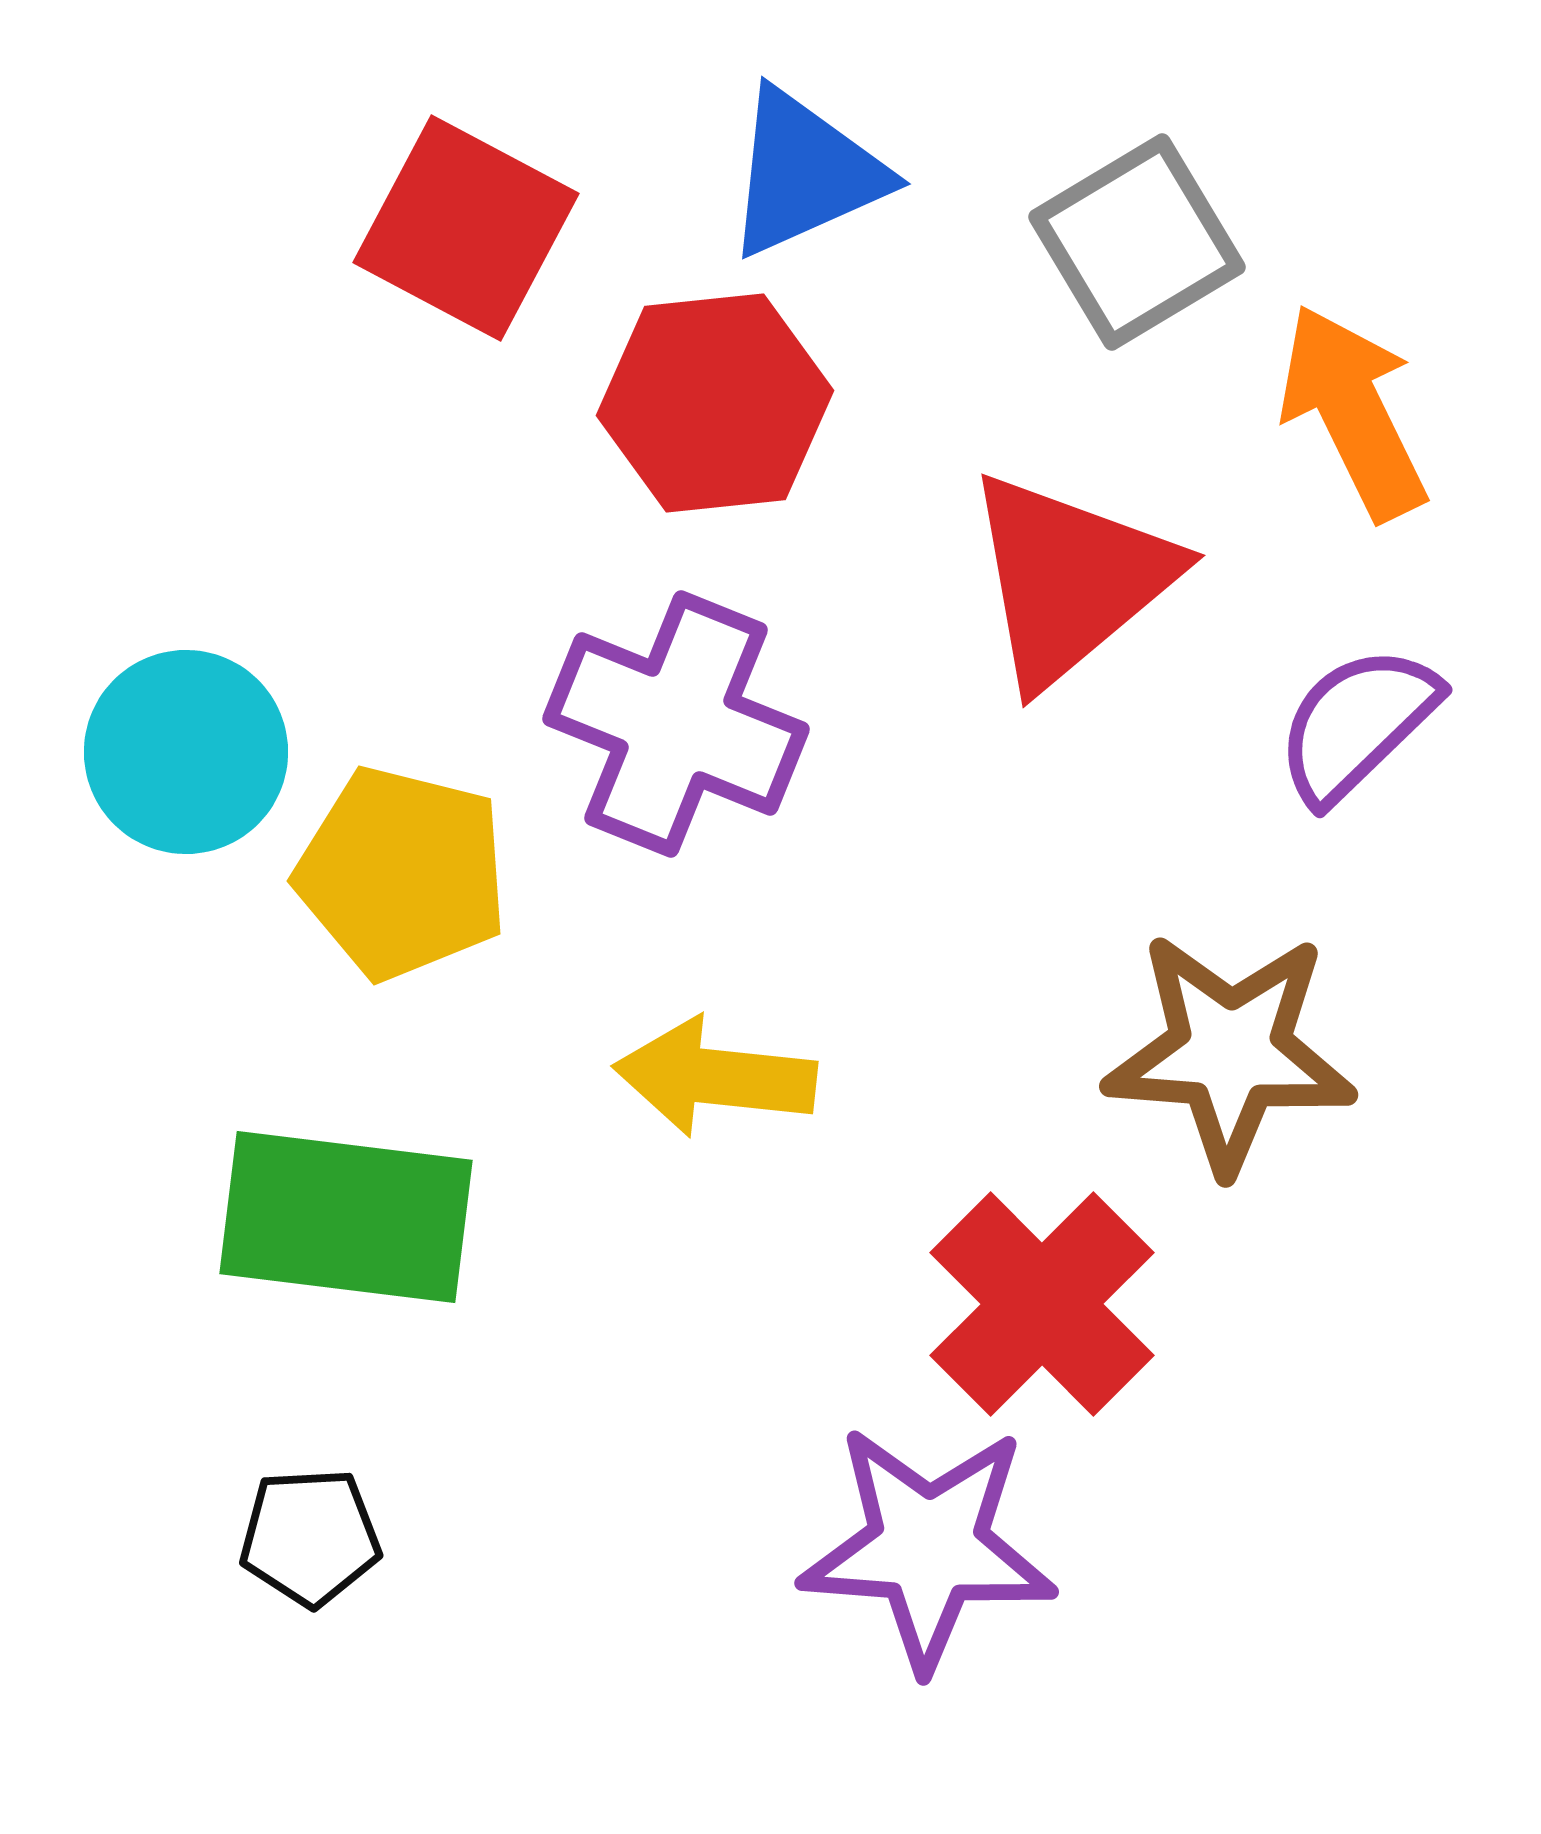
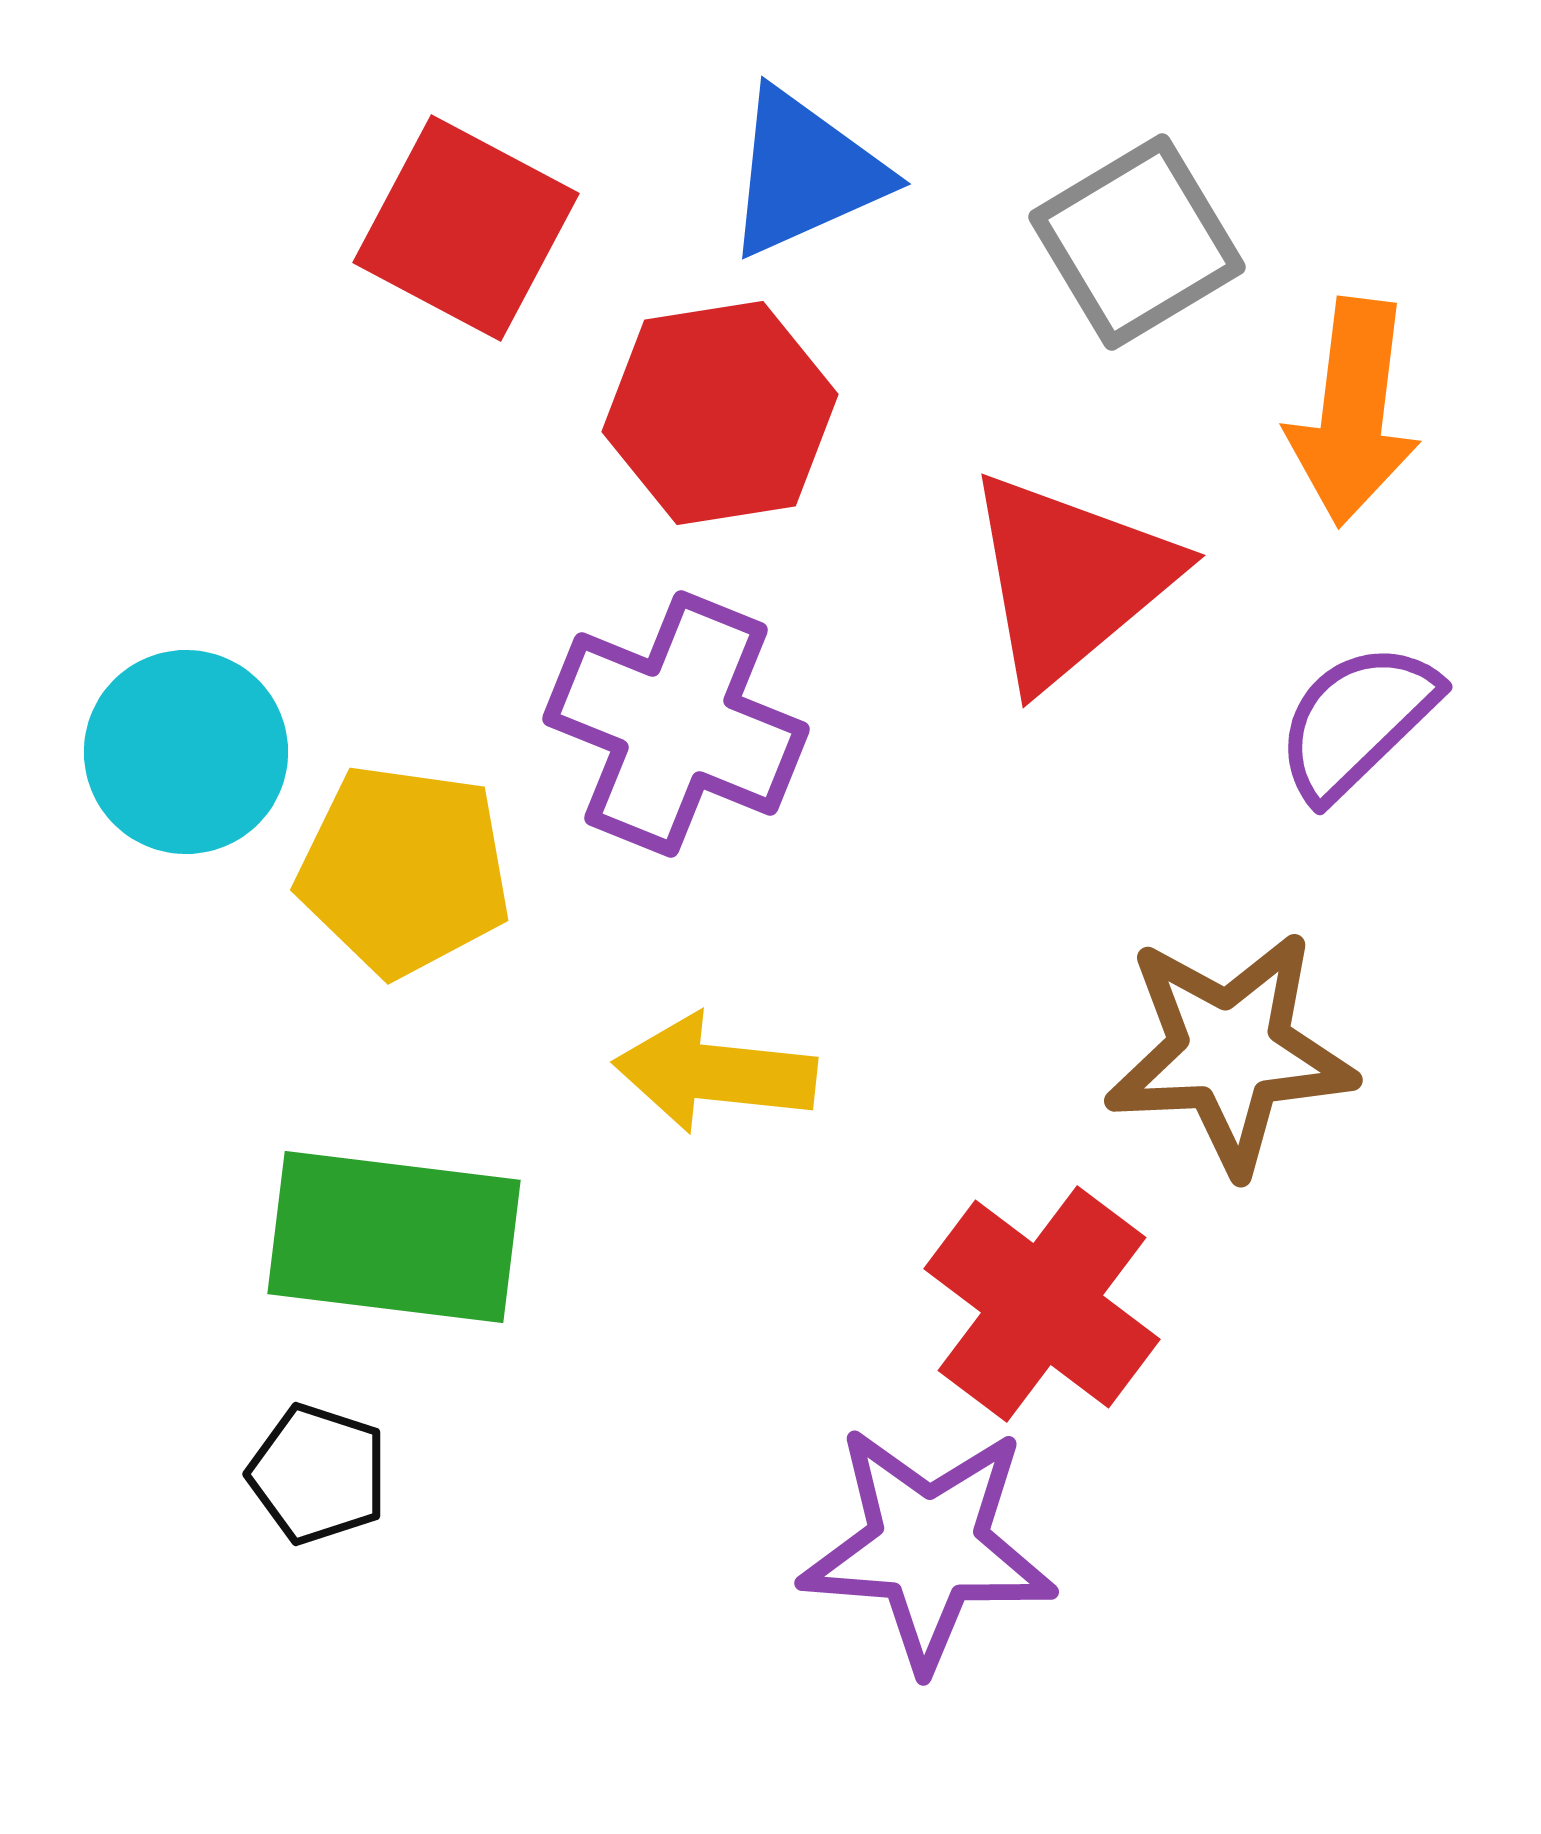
red hexagon: moved 5 px right, 10 px down; rotated 3 degrees counterclockwise
orange arrow: rotated 147 degrees counterclockwise
purple semicircle: moved 3 px up
yellow pentagon: moved 2 px right, 3 px up; rotated 6 degrees counterclockwise
brown star: rotated 7 degrees counterclockwise
yellow arrow: moved 4 px up
green rectangle: moved 48 px right, 20 px down
red cross: rotated 8 degrees counterclockwise
black pentagon: moved 8 px right, 63 px up; rotated 21 degrees clockwise
